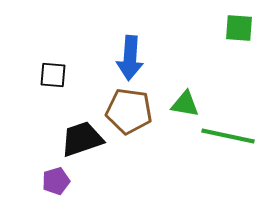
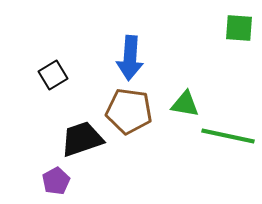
black square: rotated 36 degrees counterclockwise
purple pentagon: rotated 12 degrees counterclockwise
